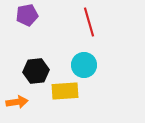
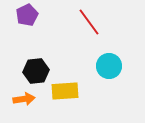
purple pentagon: rotated 15 degrees counterclockwise
red line: rotated 20 degrees counterclockwise
cyan circle: moved 25 px right, 1 px down
orange arrow: moved 7 px right, 3 px up
